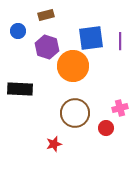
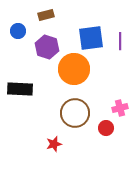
orange circle: moved 1 px right, 3 px down
